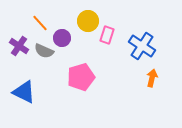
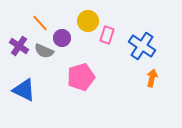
blue triangle: moved 2 px up
